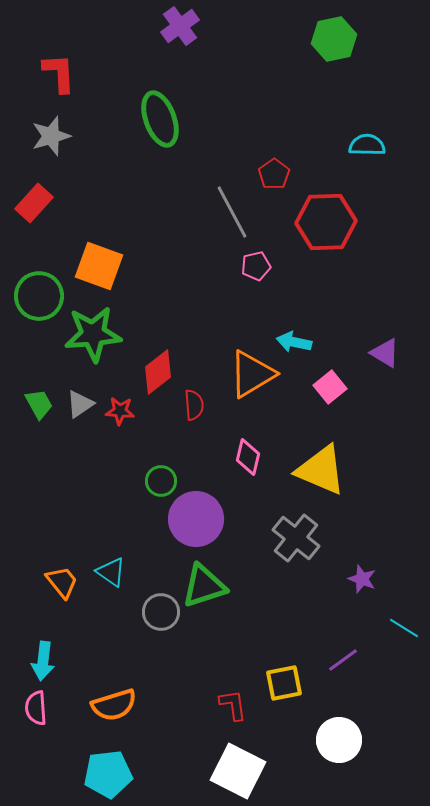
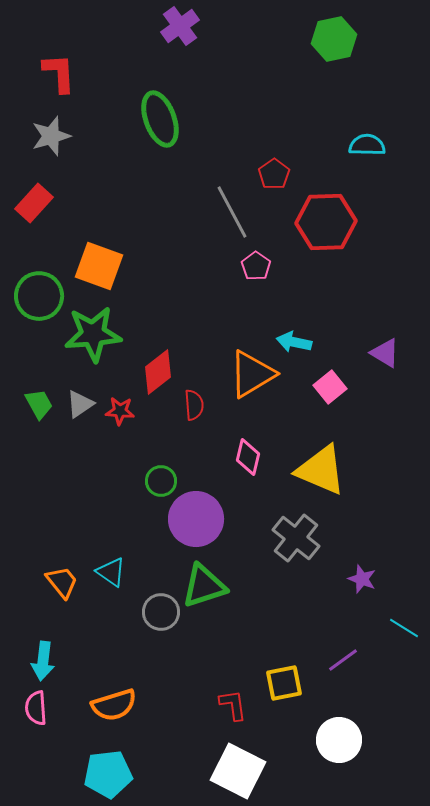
pink pentagon at (256, 266): rotated 24 degrees counterclockwise
